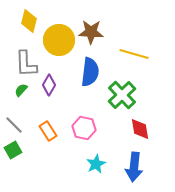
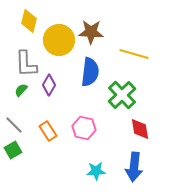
cyan star: moved 7 px down; rotated 24 degrees clockwise
